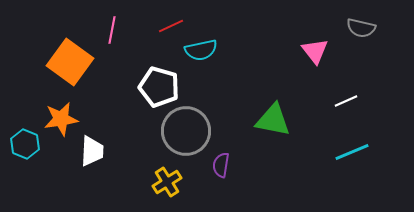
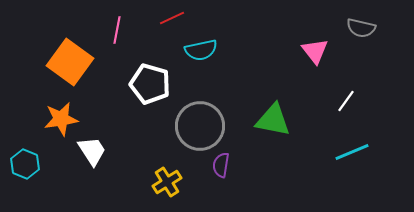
red line: moved 1 px right, 8 px up
pink line: moved 5 px right
white pentagon: moved 9 px left, 3 px up
white line: rotated 30 degrees counterclockwise
gray circle: moved 14 px right, 5 px up
cyan hexagon: moved 20 px down
white trapezoid: rotated 36 degrees counterclockwise
